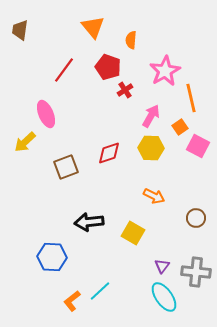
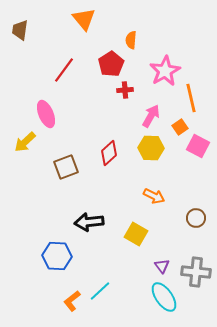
orange triangle: moved 9 px left, 8 px up
red pentagon: moved 3 px right, 3 px up; rotated 20 degrees clockwise
red cross: rotated 28 degrees clockwise
red diamond: rotated 25 degrees counterclockwise
yellow square: moved 3 px right, 1 px down
blue hexagon: moved 5 px right, 1 px up
purple triangle: rotated 14 degrees counterclockwise
